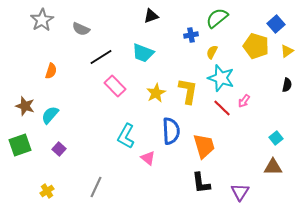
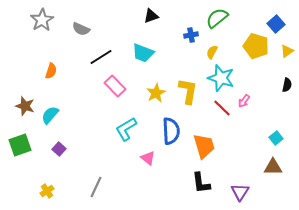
cyan L-shape: moved 7 px up; rotated 30 degrees clockwise
